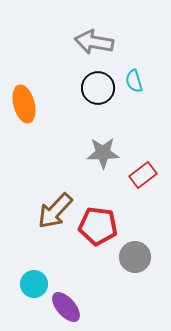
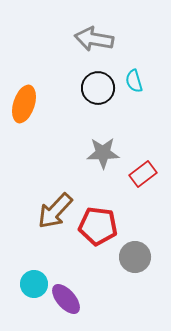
gray arrow: moved 3 px up
orange ellipse: rotated 33 degrees clockwise
red rectangle: moved 1 px up
purple ellipse: moved 8 px up
